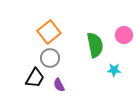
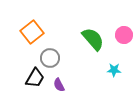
orange square: moved 17 px left
green semicircle: moved 2 px left, 6 px up; rotated 30 degrees counterclockwise
